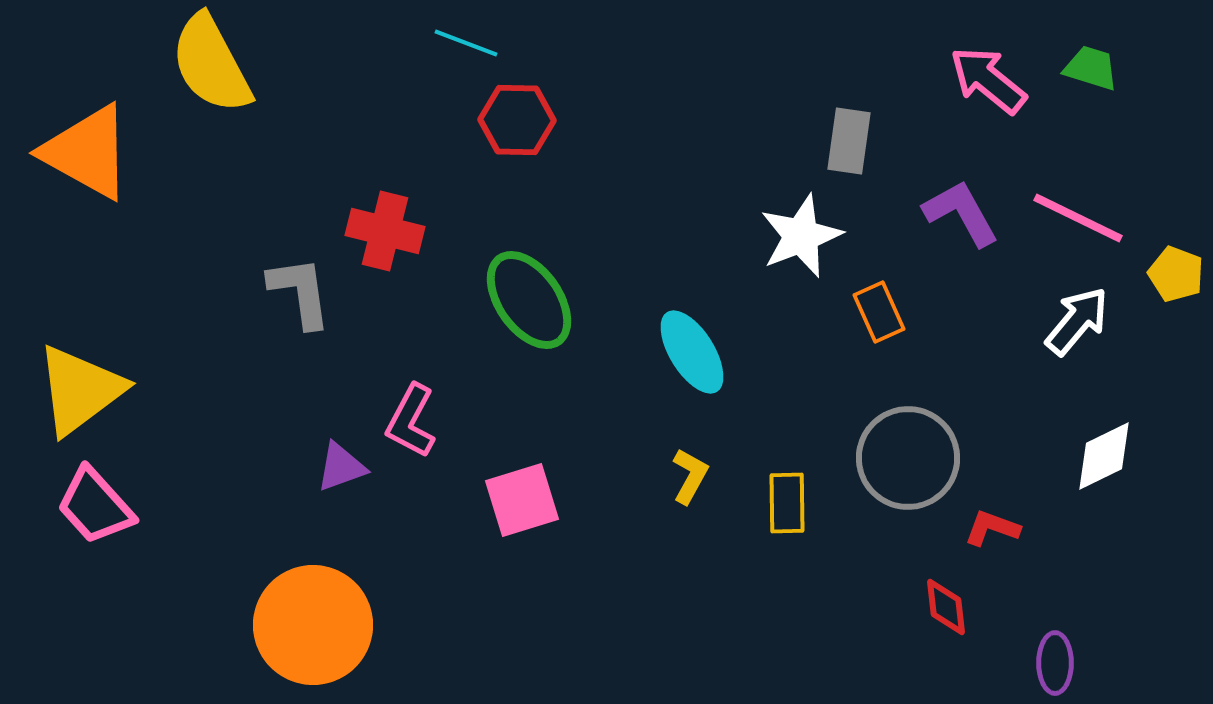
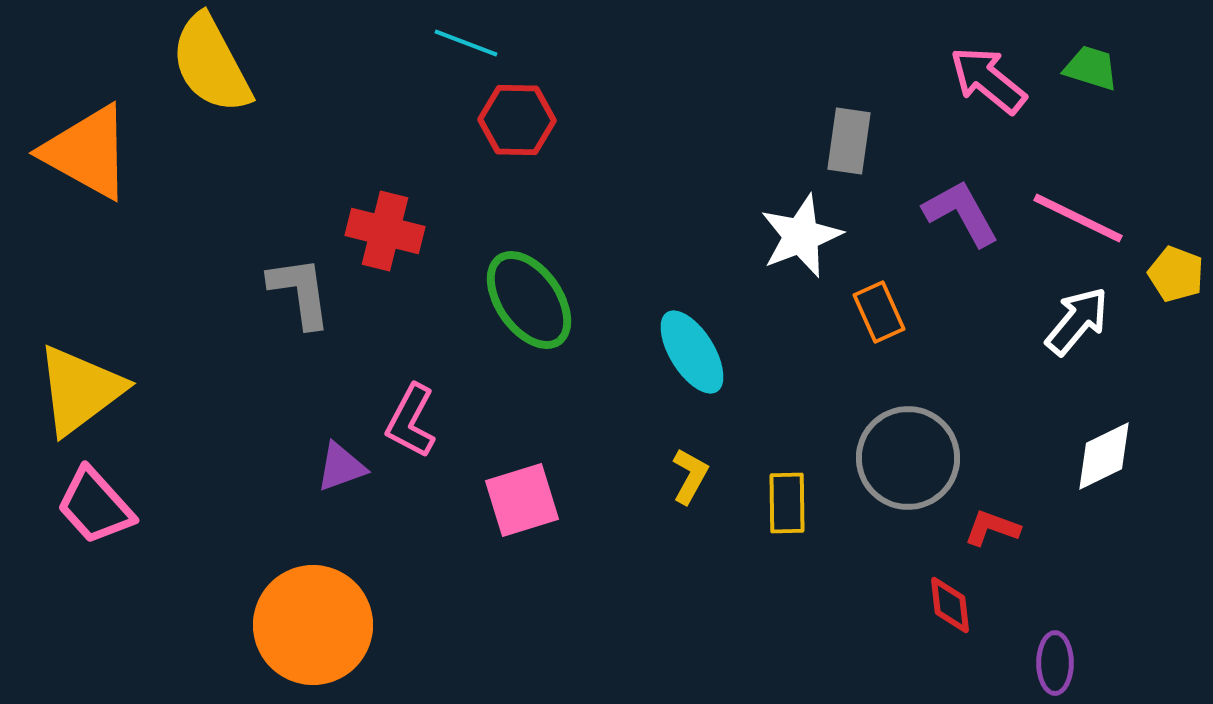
red diamond: moved 4 px right, 2 px up
